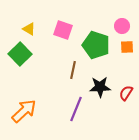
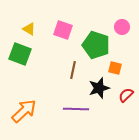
pink circle: moved 1 px down
orange square: moved 12 px left, 21 px down; rotated 16 degrees clockwise
green square: rotated 25 degrees counterclockwise
black star: moved 1 px left, 1 px down; rotated 15 degrees counterclockwise
red semicircle: moved 2 px down; rotated 14 degrees clockwise
purple line: rotated 70 degrees clockwise
